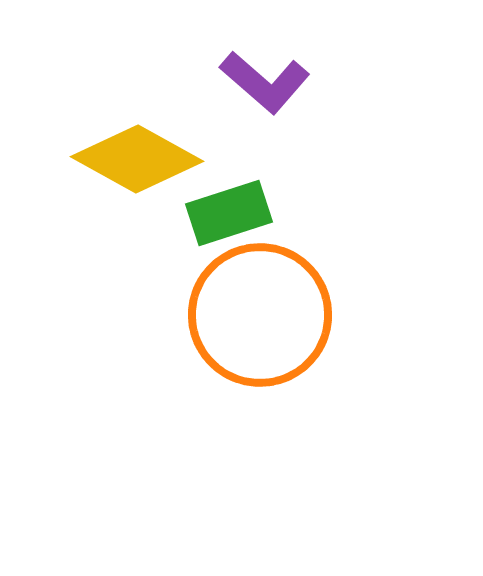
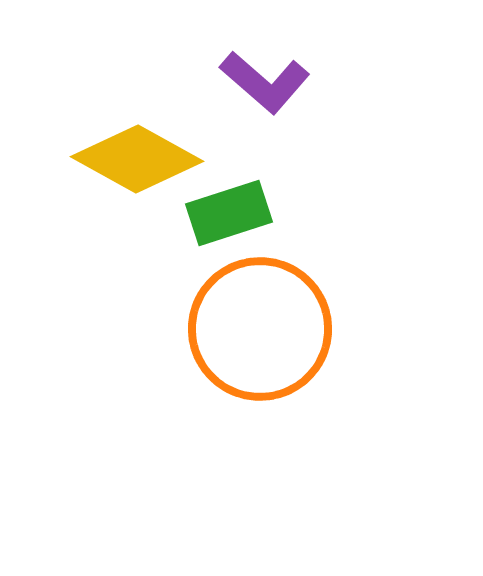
orange circle: moved 14 px down
